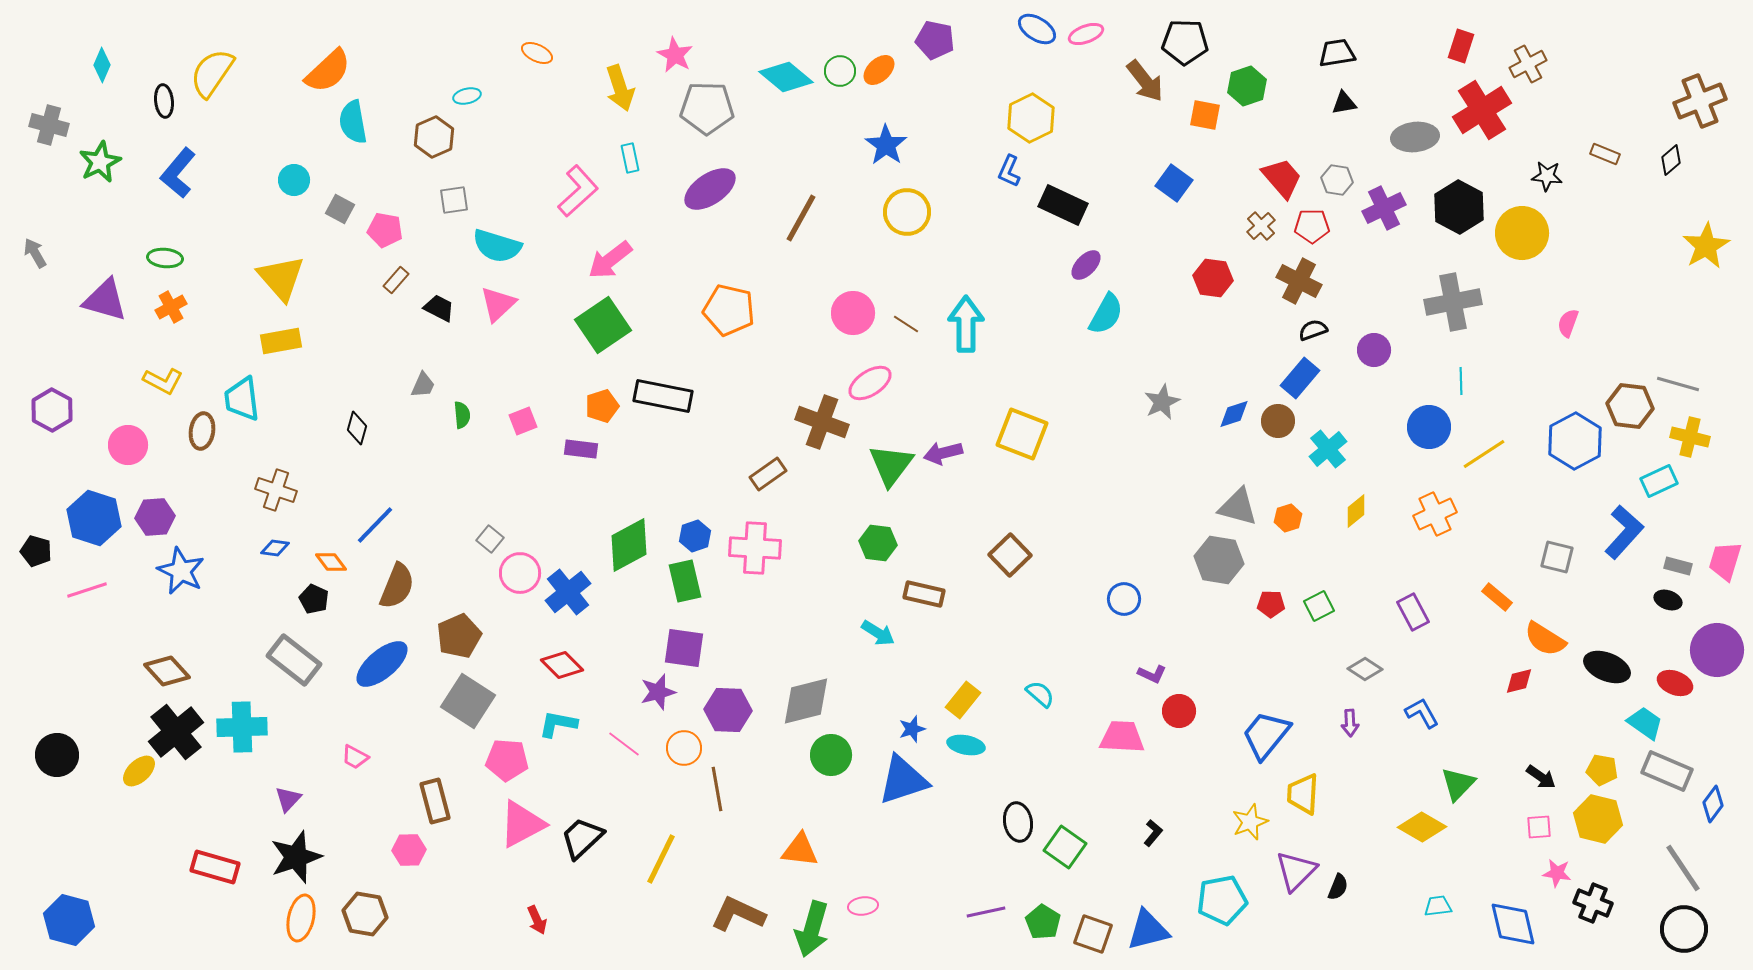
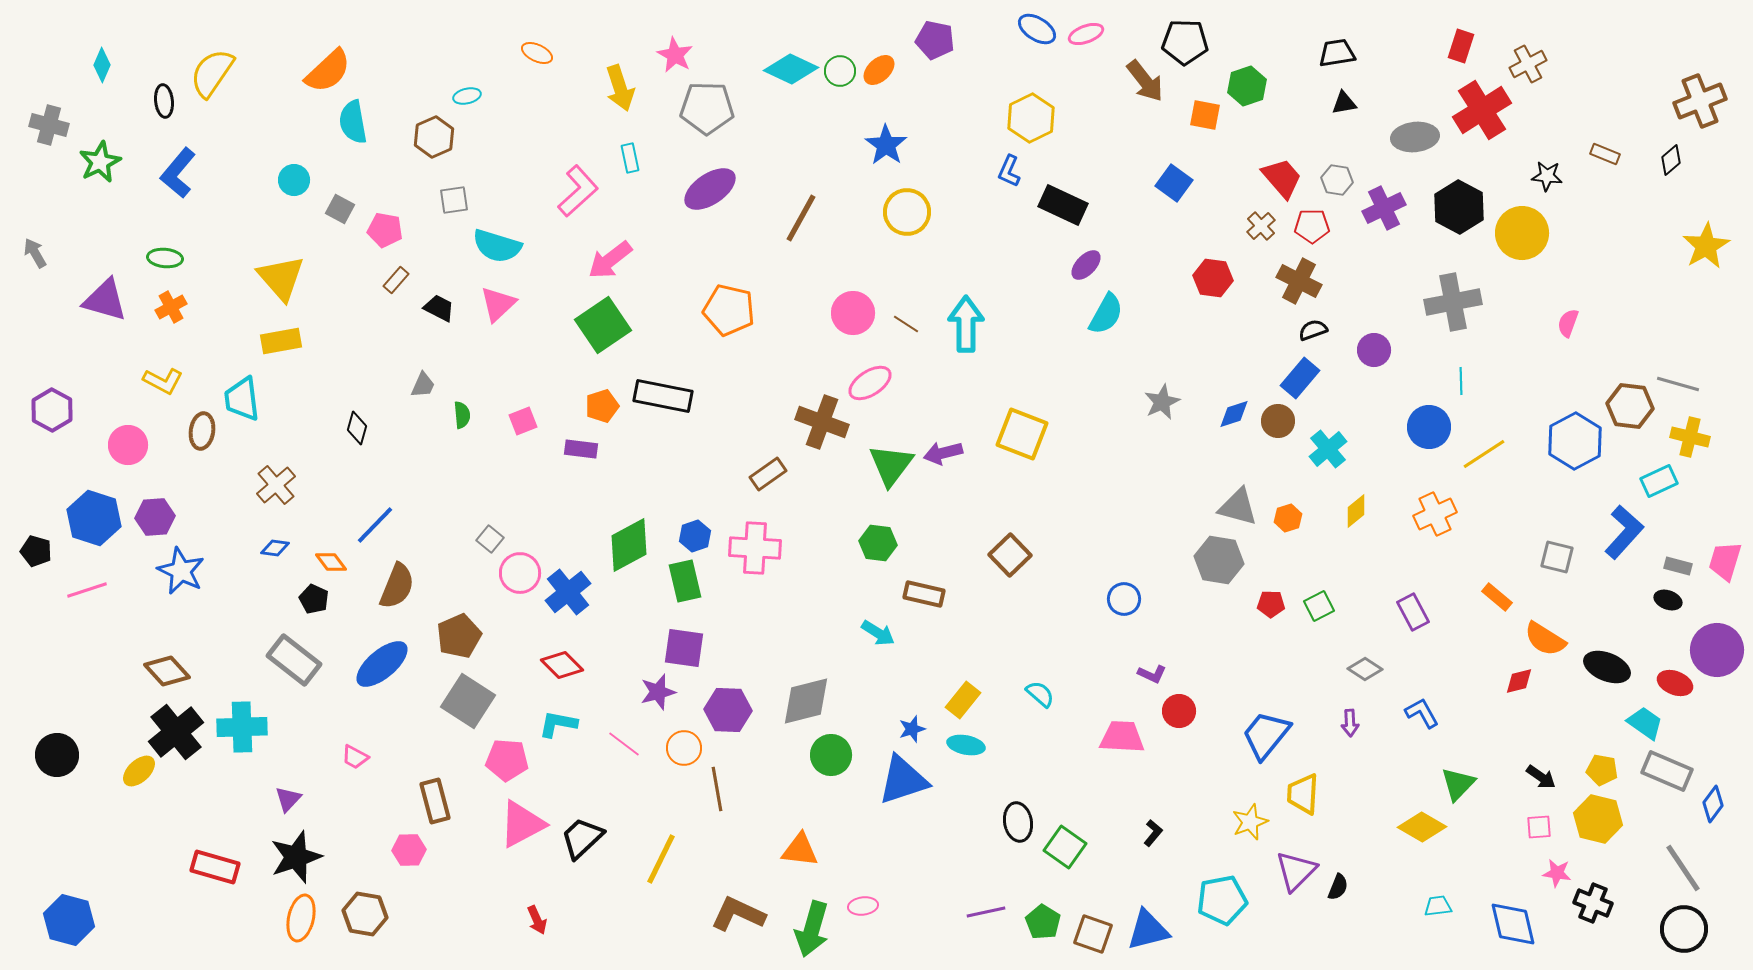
cyan diamond at (786, 77): moved 5 px right, 8 px up; rotated 14 degrees counterclockwise
brown cross at (276, 490): moved 5 px up; rotated 30 degrees clockwise
